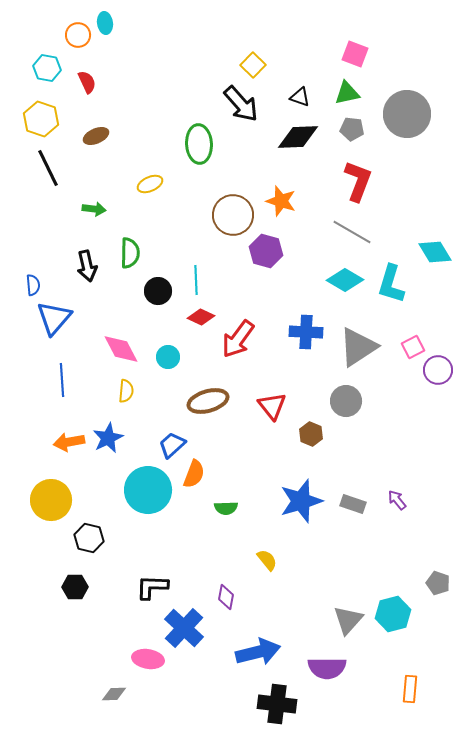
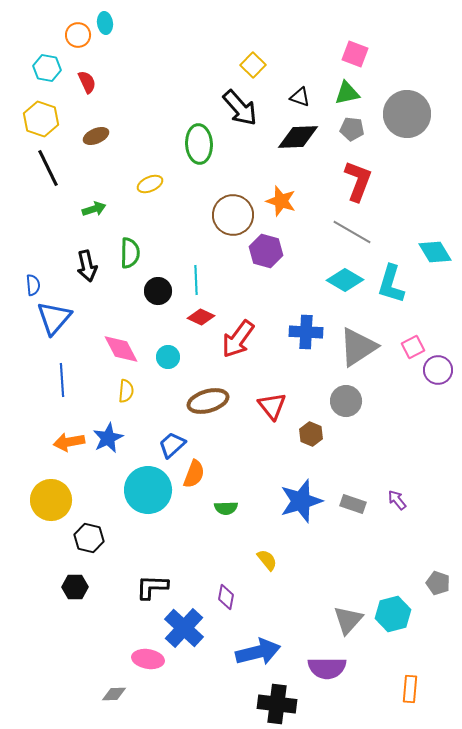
black arrow at (241, 104): moved 1 px left, 4 px down
green arrow at (94, 209): rotated 25 degrees counterclockwise
